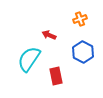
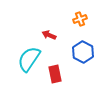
red rectangle: moved 1 px left, 2 px up
